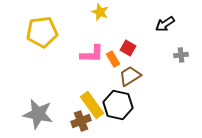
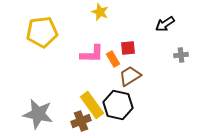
red square: rotated 35 degrees counterclockwise
